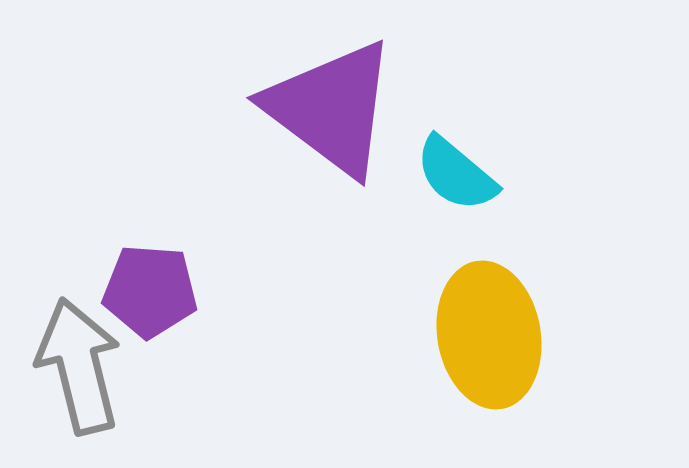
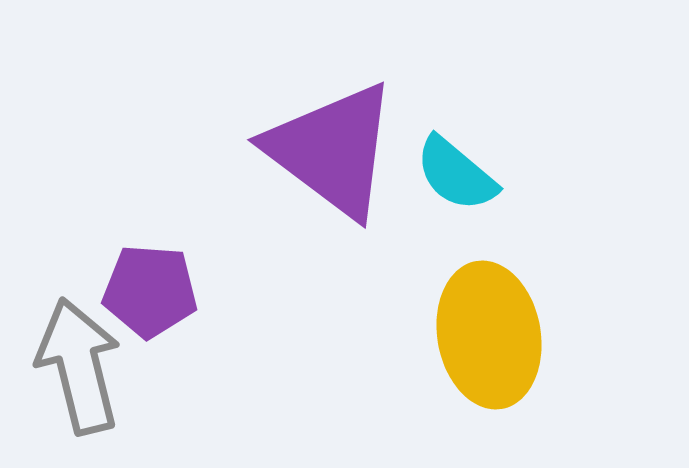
purple triangle: moved 1 px right, 42 px down
